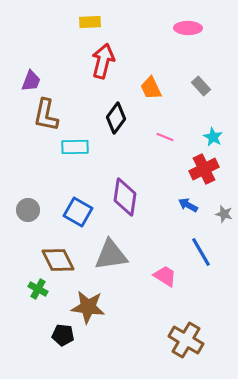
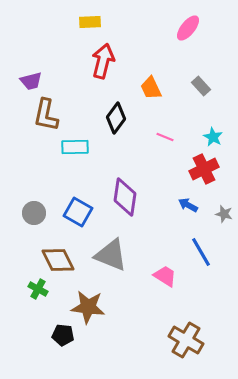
pink ellipse: rotated 52 degrees counterclockwise
purple trapezoid: rotated 55 degrees clockwise
gray circle: moved 6 px right, 3 px down
gray triangle: rotated 30 degrees clockwise
